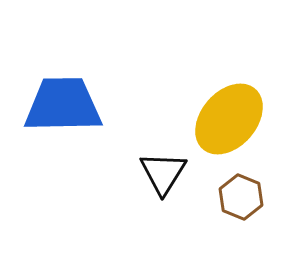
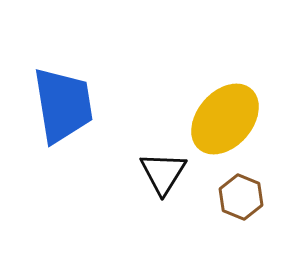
blue trapezoid: rotated 82 degrees clockwise
yellow ellipse: moved 4 px left
